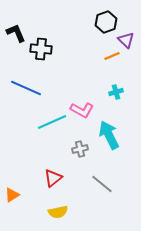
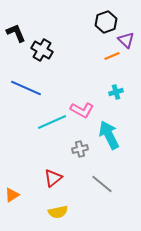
black cross: moved 1 px right, 1 px down; rotated 25 degrees clockwise
